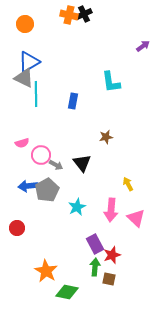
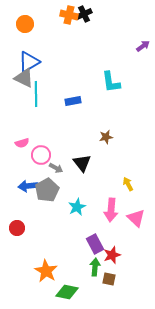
blue rectangle: rotated 70 degrees clockwise
gray arrow: moved 3 px down
